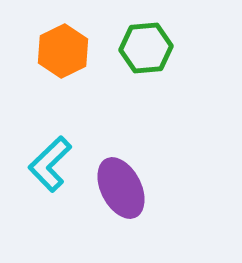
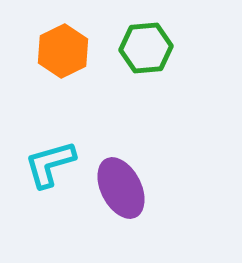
cyan L-shape: rotated 28 degrees clockwise
